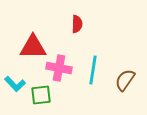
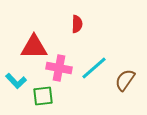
red triangle: moved 1 px right
cyan line: moved 1 px right, 2 px up; rotated 40 degrees clockwise
cyan L-shape: moved 1 px right, 3 px up
green square: moved 2 px right, 1 px down
